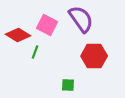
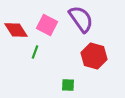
red diamond: moved 2 px left, 5 px up; rotated 25 degrees clockwise
red hexagon: rotated 15 degrees clockwise
